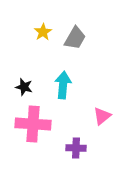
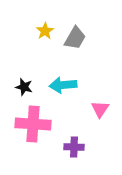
yellow star: moved 2 px right, 1 px up
cyan arrow: rotated 100 degrees counterclockwise
pink triangle: moved 2 px left, 7 px up; rotated 18 degrees counterclockwise
purple cross: moved 2 px left, 1 px up
